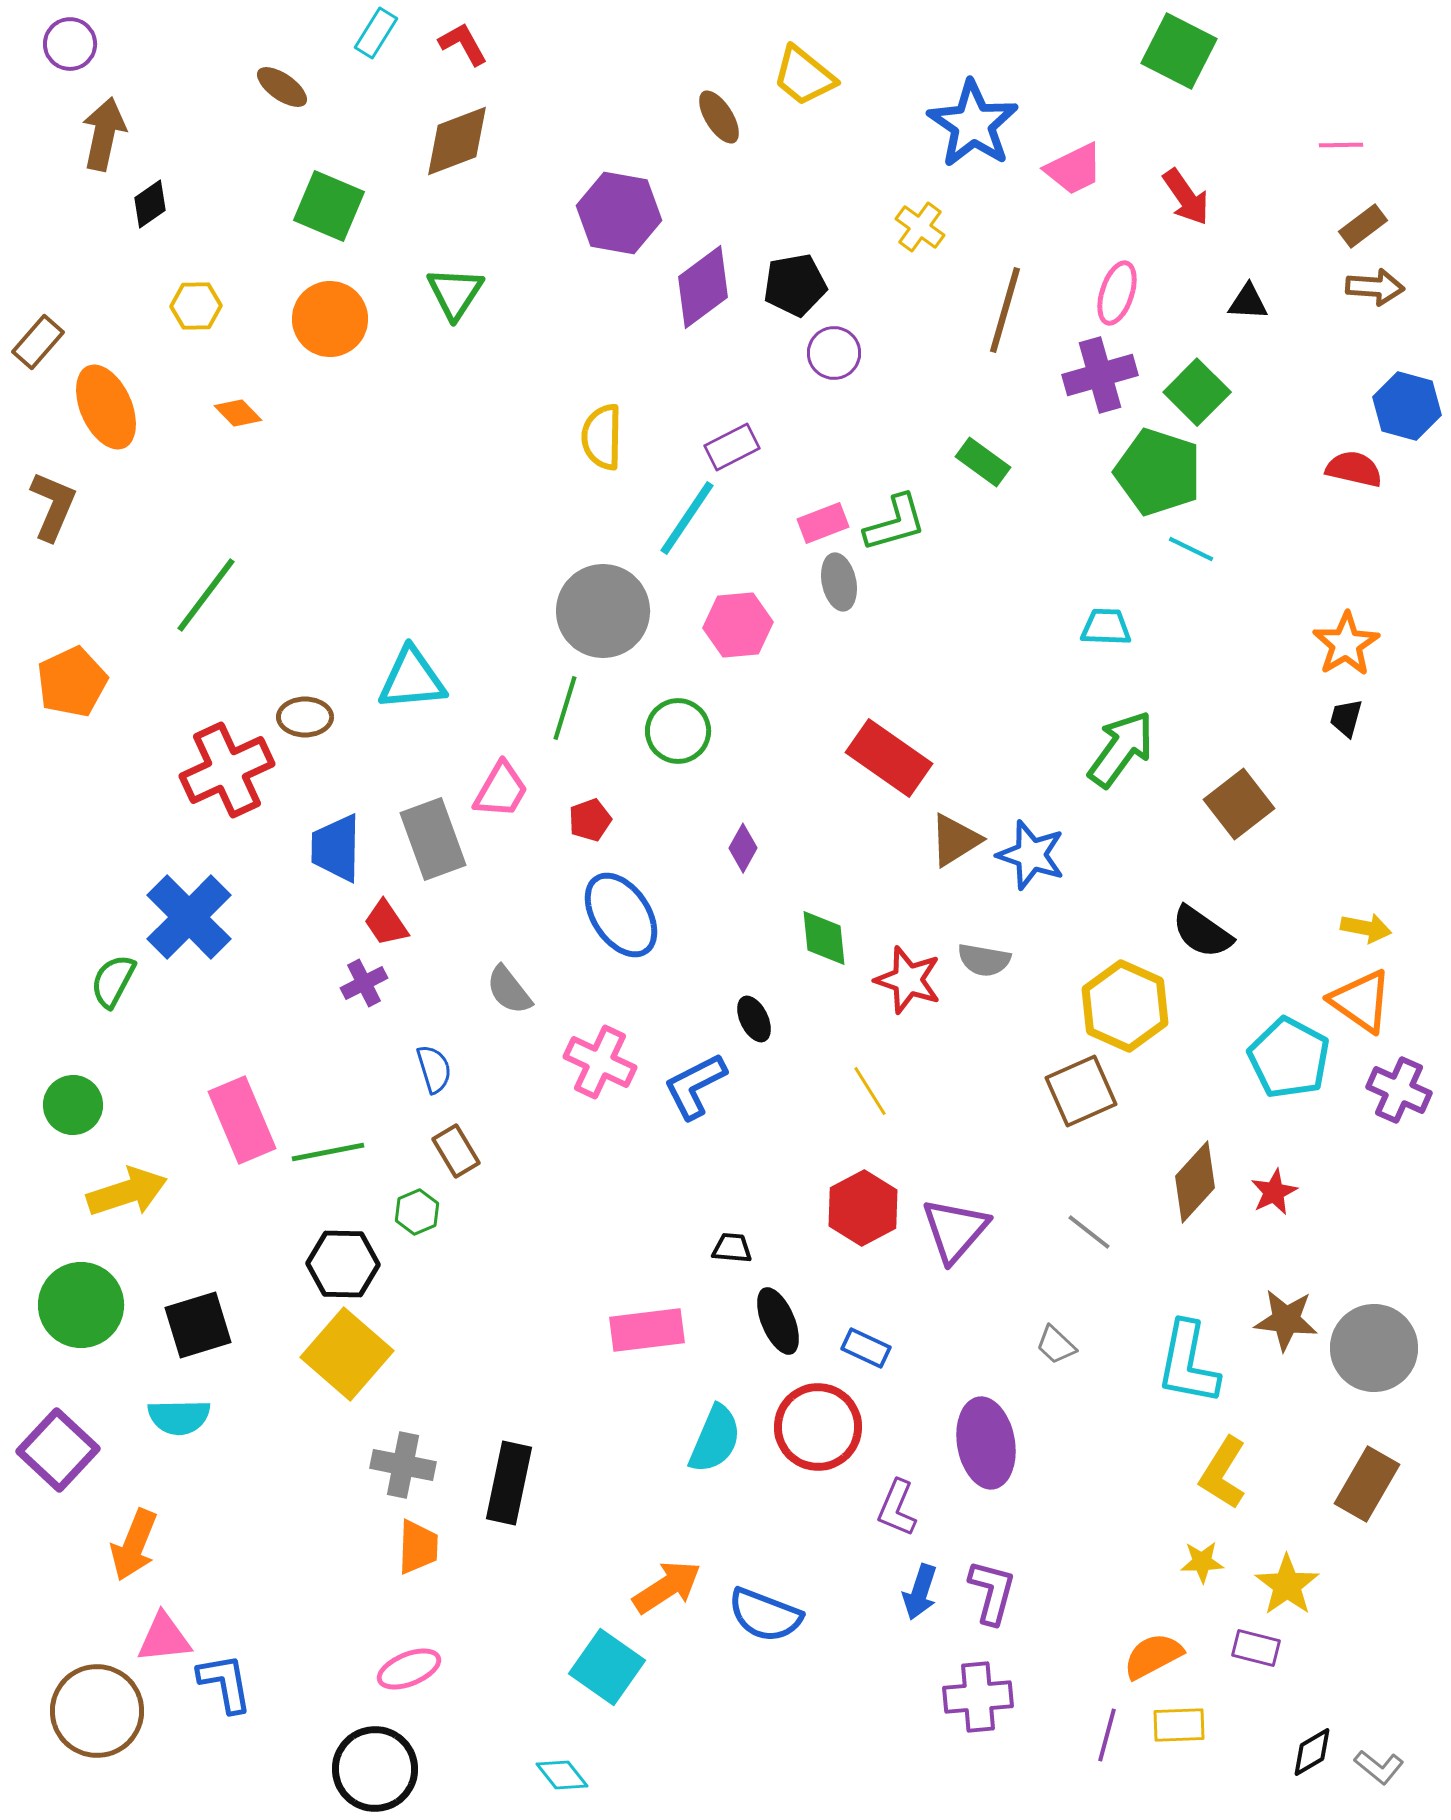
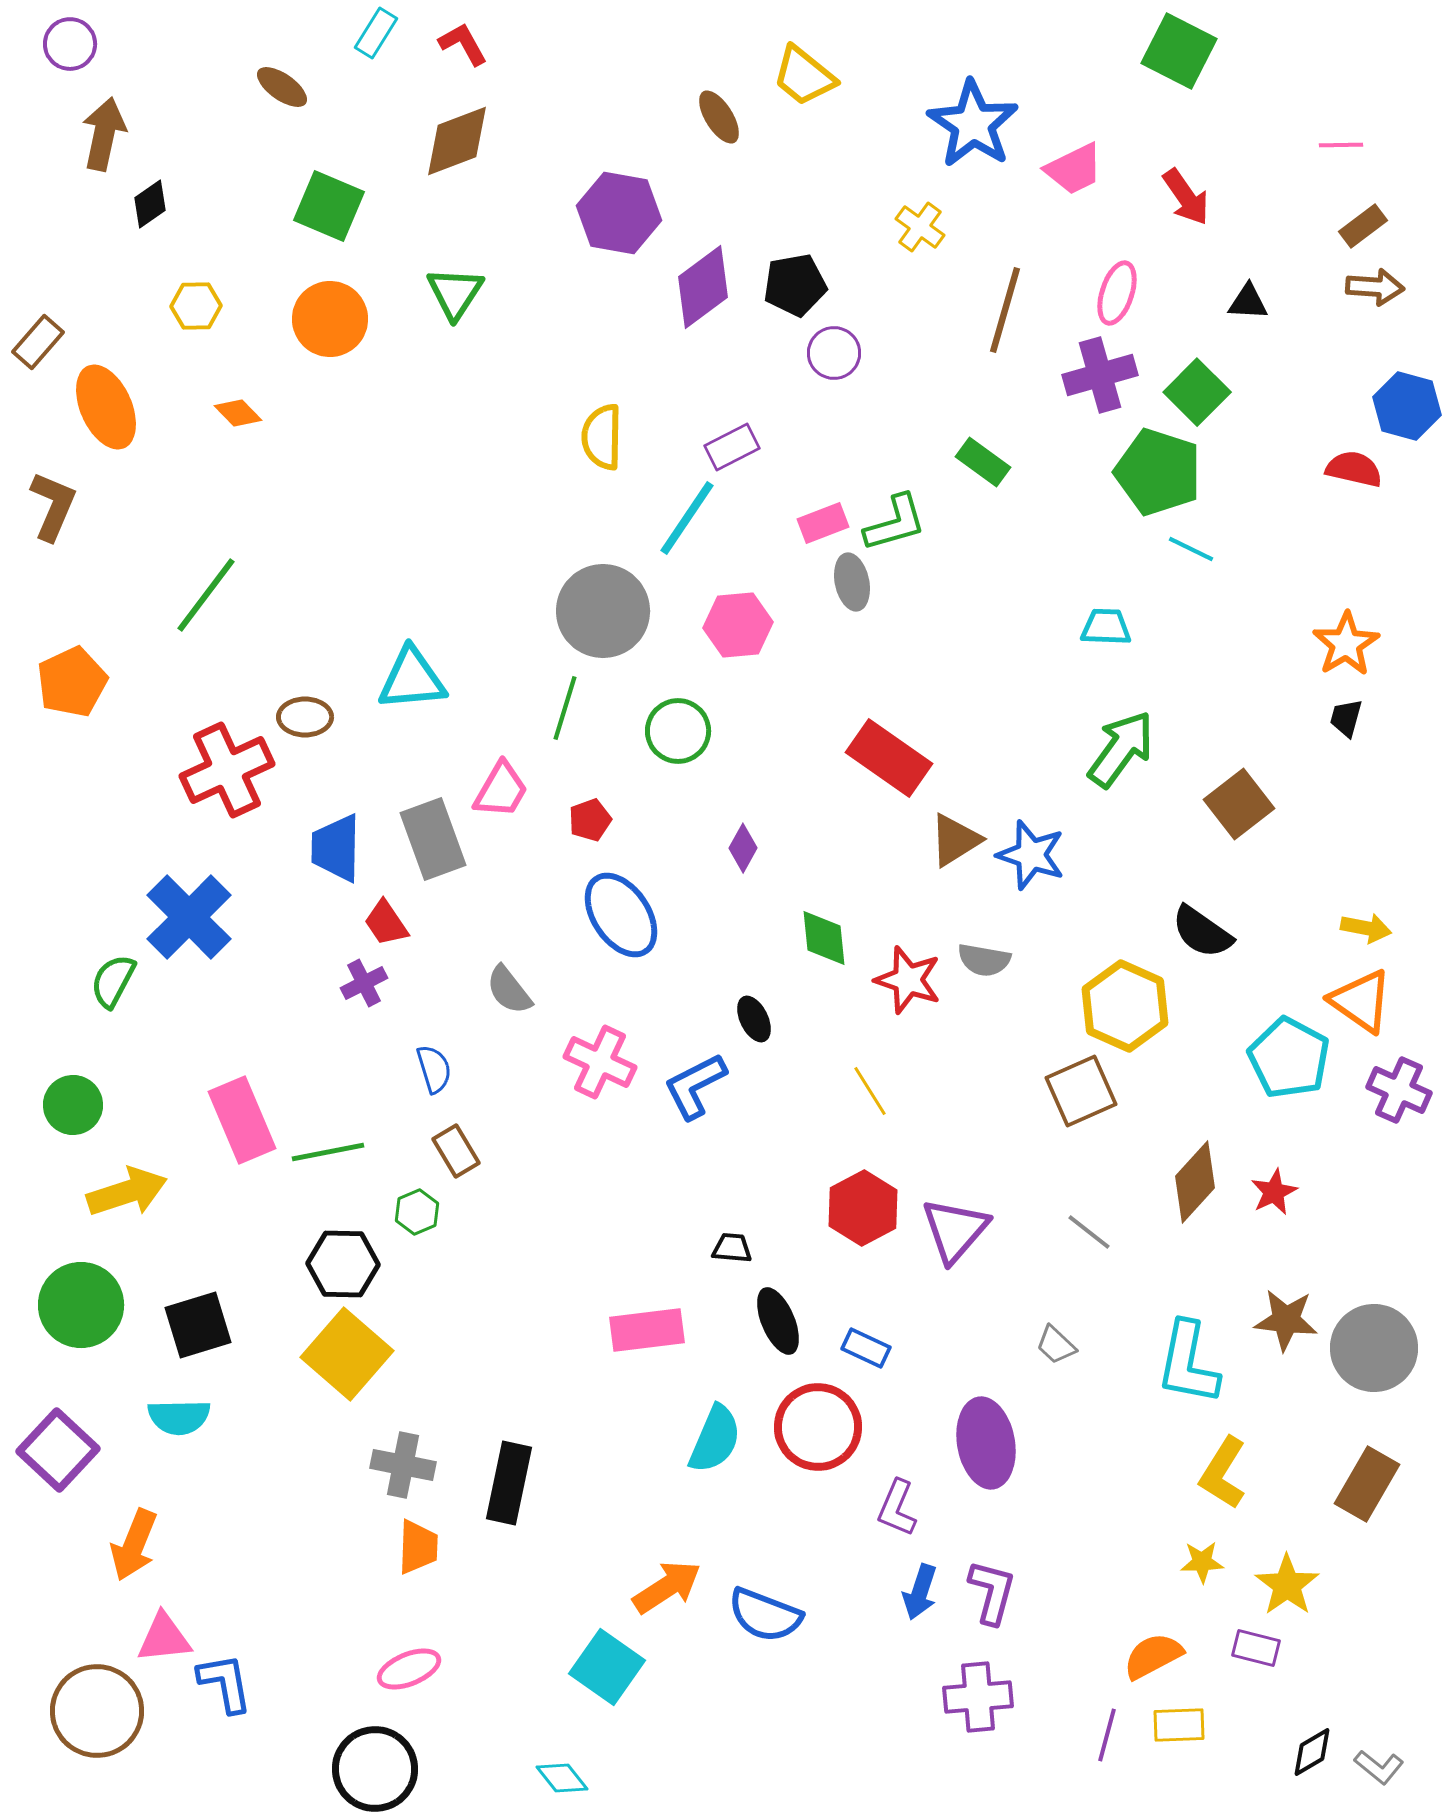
gray ellipse at (839, 582): moved 13 px right
cyan diamond at (562, 1775): moved 3 px down
